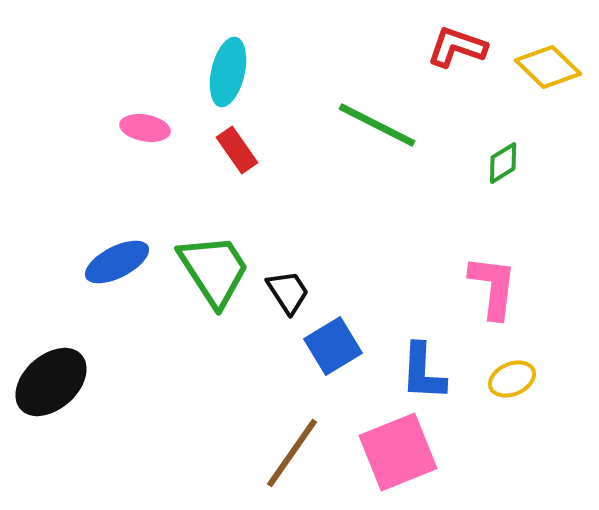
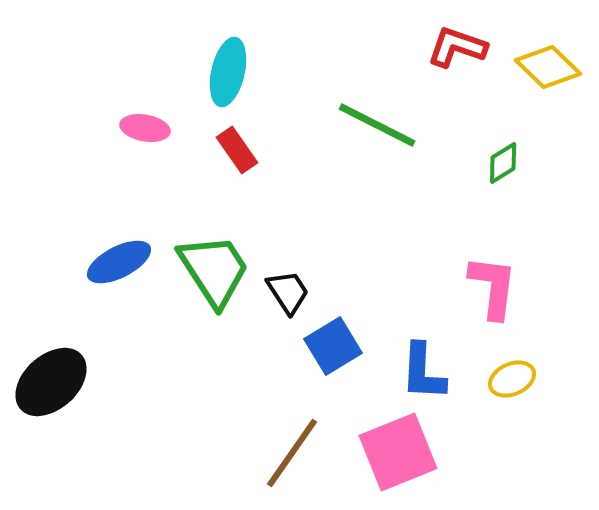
blue ellipse: moved 2 px right
